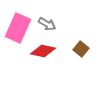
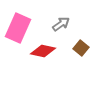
gray arrow: moved 14 px right; rotated 66 degrees counterclockwise
brown square: moved 1 px up
